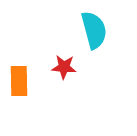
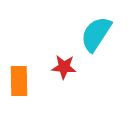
cyan semicircle: moved 2 px right, 4 px down; rotated 132 degrees counterclockwise
